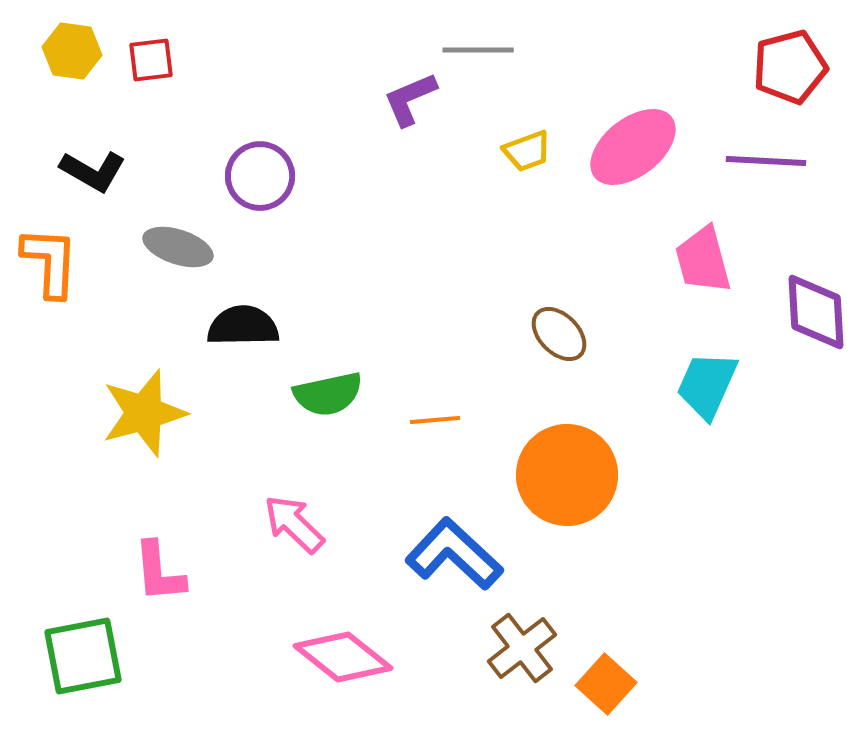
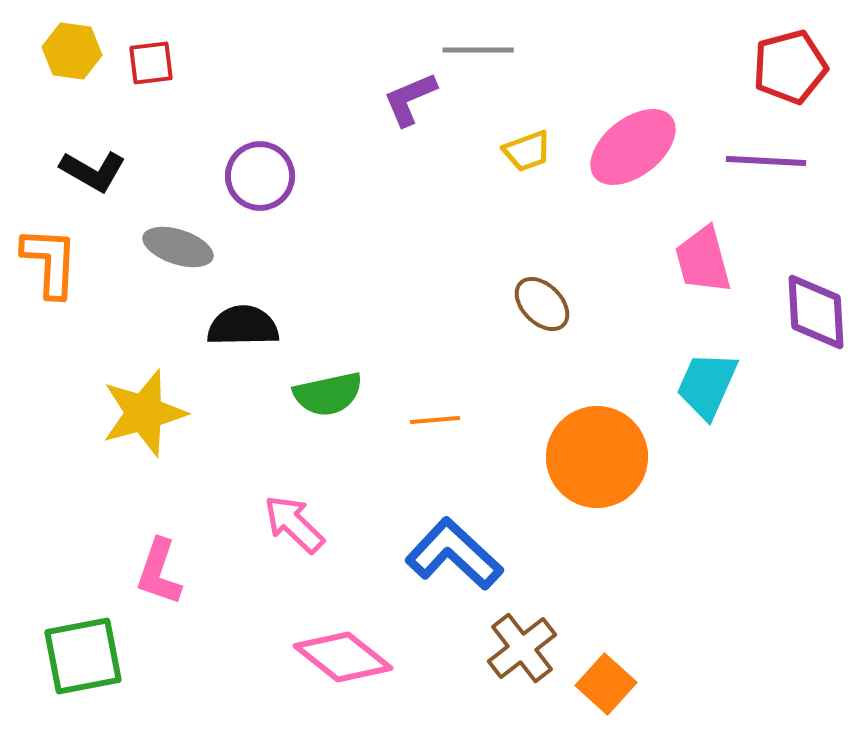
red square: moved 3 px down
brown ellipse: moved 17 px left, 30 px up
orange circle: moved 30 px right, 18 px up
pink L-shape: rotated 24 degrees clockwise
